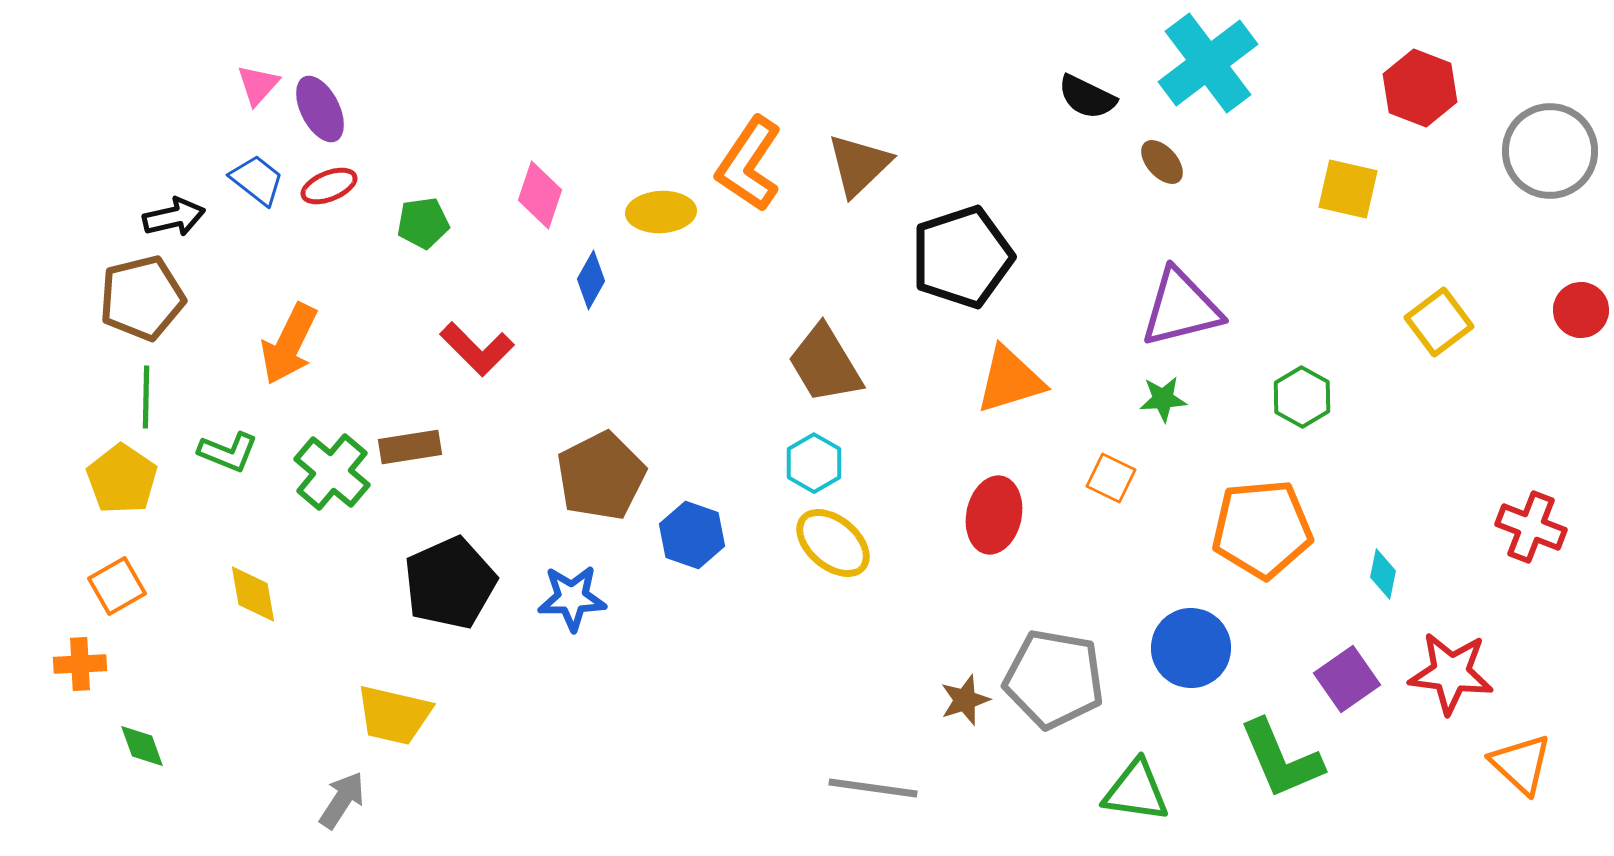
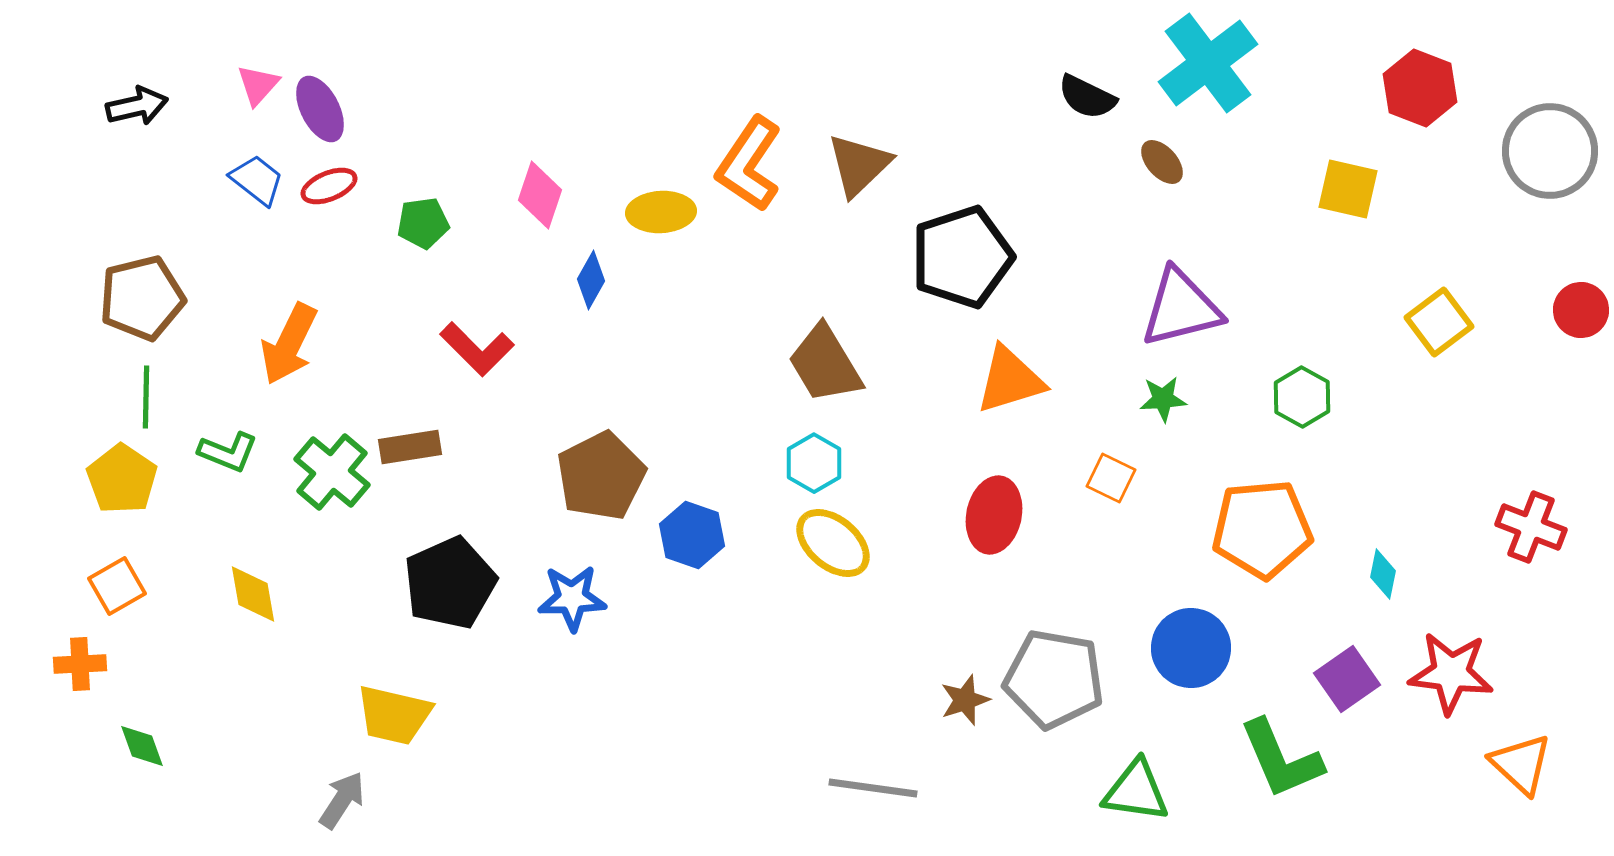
black arrow at (174, 217): moved 37 px left, 111 px up
